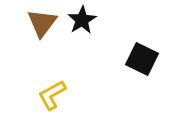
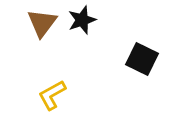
black star: rotated 12 degrees clockwise
